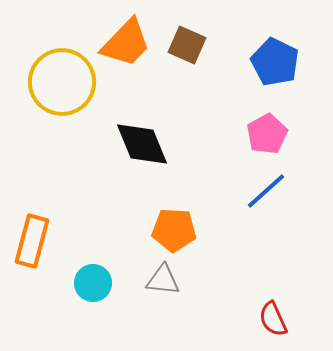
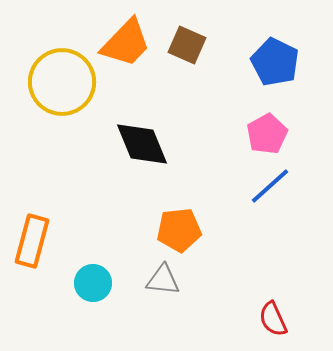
blue line: moved 4 px right, 5 px up
orange pentagon: moved 5 px right; rotated 9 degrees counterclockwise
